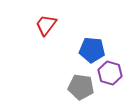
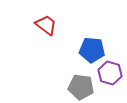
red trapezoid: rotated 90 degrees clockwise
